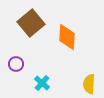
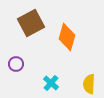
brown square: rotated 12 degrees clockwise
orange diamond: rotated 12 degrees clockwise
cyan cross: moved 9 px right
